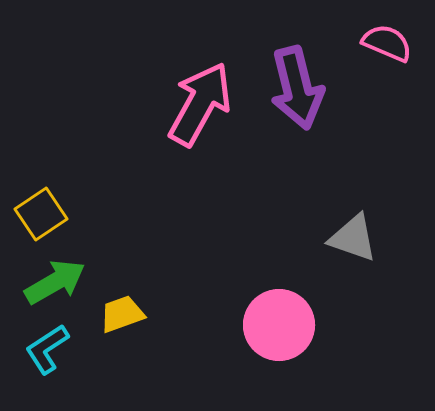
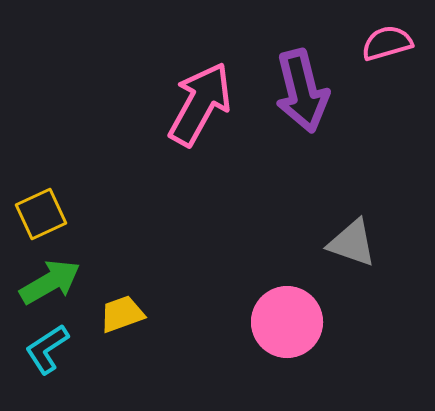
pink semicircle: rotated 39 degrees counterclockwise
purple arrow: moved 5 px right, 3 px down
yellow square: rotated 9 degrees clockwise
gray triangle: moved 1 px left, 5 px down
green arrow: moved 5 px left
pink circle: moved 8 px right, 3 px up
